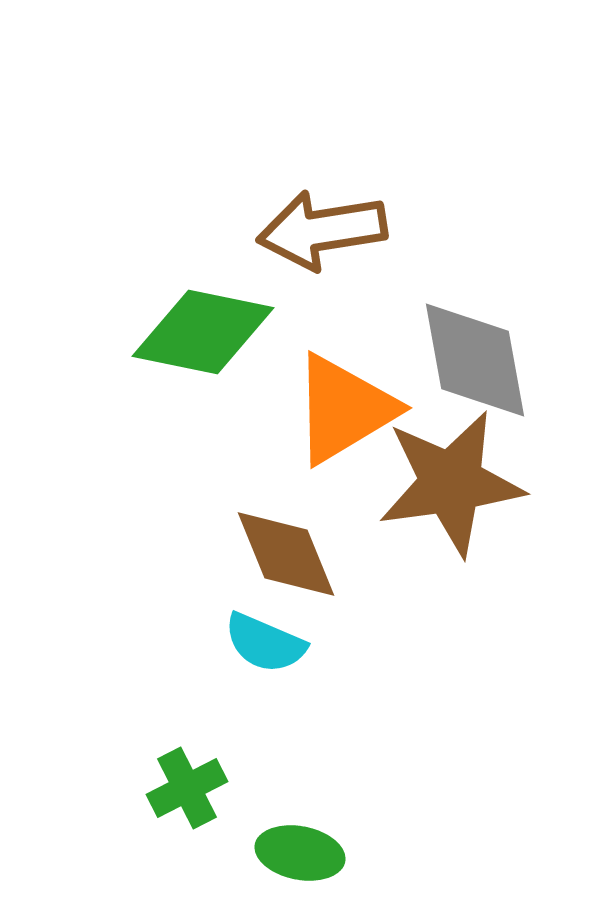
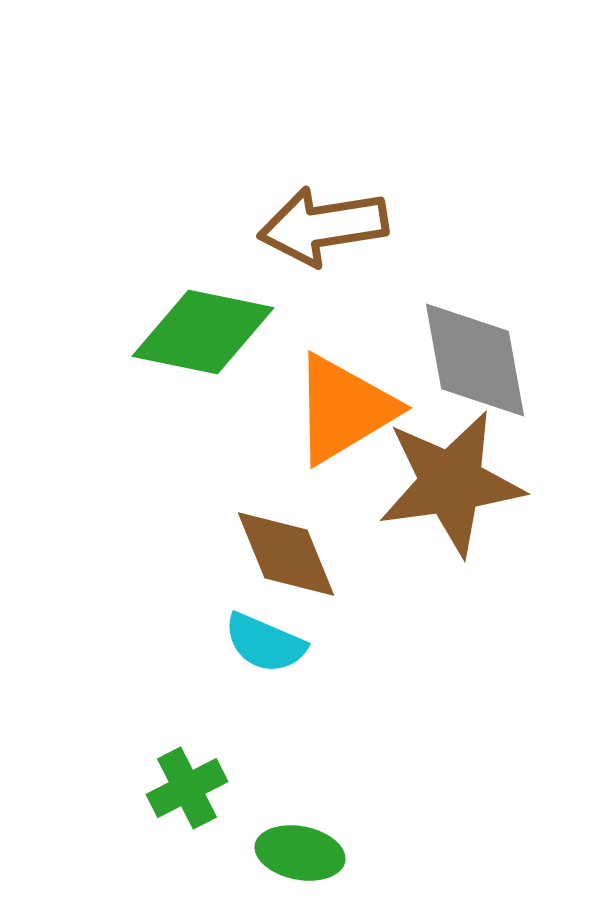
brown arrow: moved 1 px right, 4 px up
